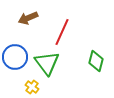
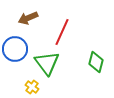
blue circle: moved 8 px up
green diamond: moved 1 px down
